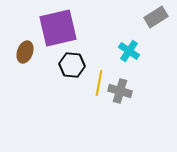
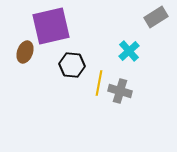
purple square: moved 7 px left, 2 px up
cyan cross: rotated 15 degrees clockwise
